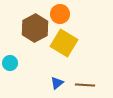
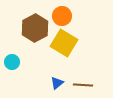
orange circle: moved 2 px right, 2 px down
cyan circle: moved 2 px right, 1 px up
brown line: moved 2 px left
